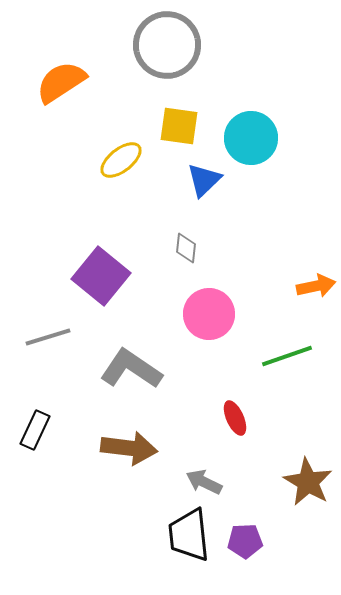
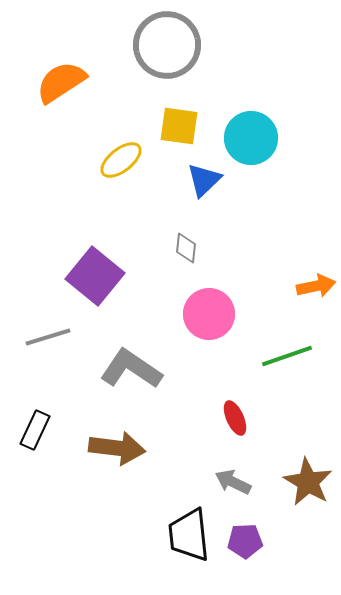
purple square: moved 6 px left
brown arrow: moved 12 px left
gray arrow: moved 29 px right
